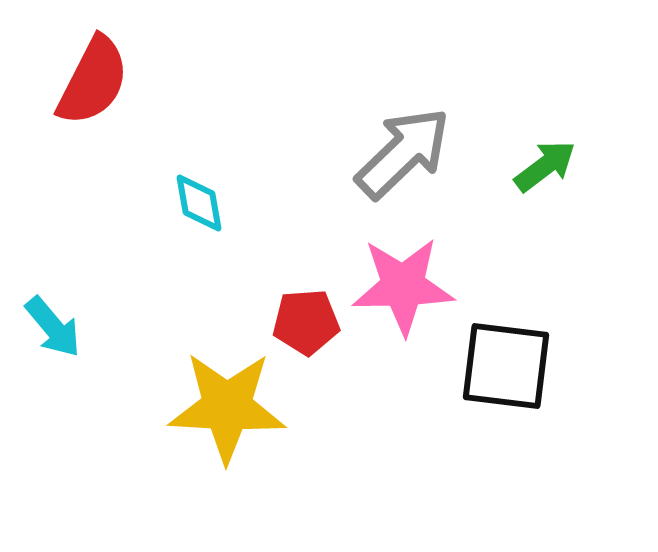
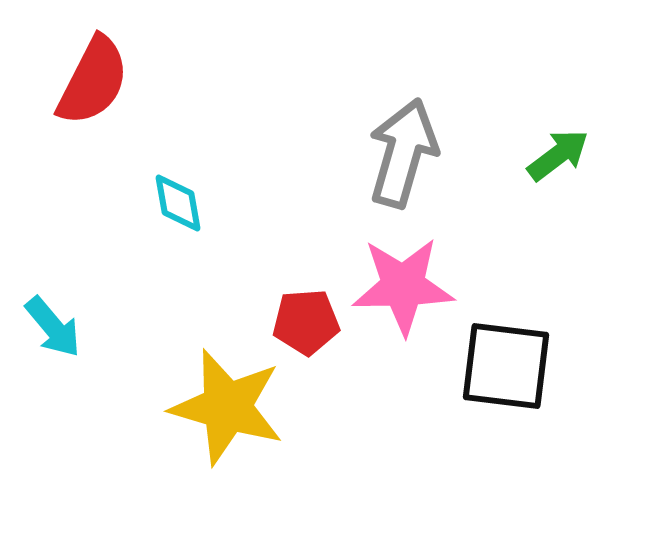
gray arrow: rotated 30 degrees counterclockwise
green arrow: moved 13 px right, 11 px up
cyan diamond: moved 21 px left
yellow star: rotated 13 degrees clockwise
